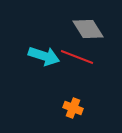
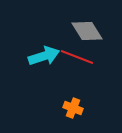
gray diamond: moved 1 px left, 2 px down
cyan arrow: rotated 36 degrees counterclockwise
